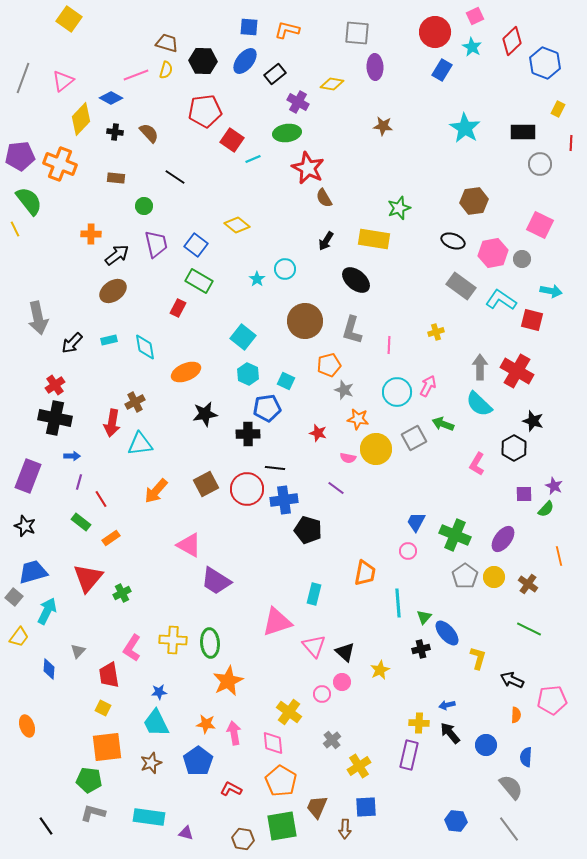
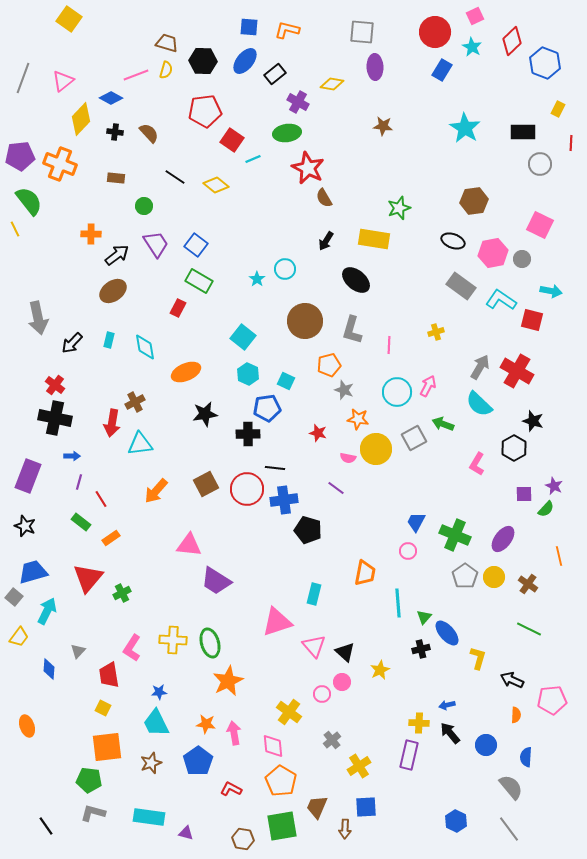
gray square at (357, 33): moved 5 px right, 1 px up
yellow diamond at (237, 225): moved 21 px left, 40 px up
purple trapezoid at (156, 244): rotated 20 degrees counterclockwise
cyan rectangle at (109, 340): rotated 63 degrees counterclockwise
gray arrow at (480, 367): rotated 30 degrees clockwise
red cross at (55, 385): rotated 18 degrees counterclockwise
pink triangle at (189, 545): rotated 24 degrees counterclockwise
green ellipse at (210, 643): rotated 12 degrees counterclockwise
pink diamond at (273, 743): moved 3 px down
blue hexagon at (456, 821): rotated 20 degrees clockwise
